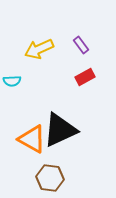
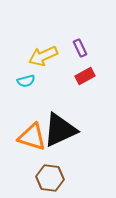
purple rectangle: moved 1 px left, 3 px down; rotated 12 degrees clockwise
yellow arrow: moved 4 px right, 7 px down
red rectangle: moved 1 px up
cyan semicircle: moved 14 px right; rotated 12 degrees counterclockwise
orange triangle: moved 2 px up; rotated 12 degrees counterclockwise
